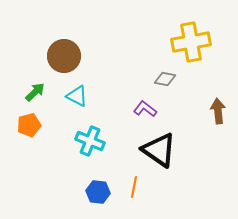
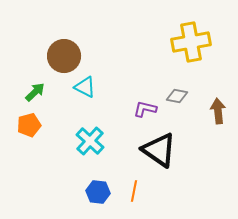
gray diamond: moved 12 px right, 17 px down
cyan triangle: moved 8 px right, 9 px up
purple L-shape: rotated 25 degrees counterclockwise
cyan cross: rotated 20 degrees clockwise
orange line: moved 4 px down
